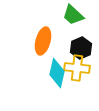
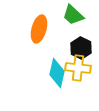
orange ellipse: moved 4 px left, 12 px up
black hexagon: rotated 10 degrees counterclockwise
yellow cross: moved 1 px right
